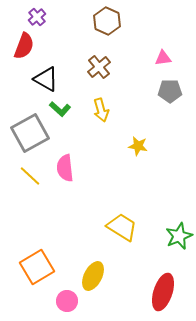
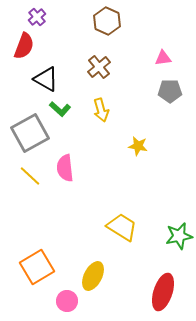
green star: rotated 12 degrees clockwise
